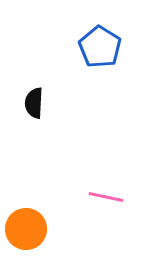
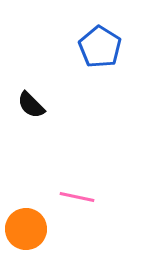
black semicircle: moved 3 px left, 2 px down; rotated 48 degrees counterclockwise
pink line: moved 29 px left
